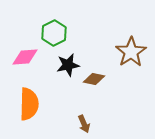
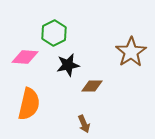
pink diamond: rotated 8 degrees clockwise
brown diamond: moved 2 px left, 7 px down; rotated 10 degrees counterclockwise
orange semicircle: rotated 12 degrees clockwise
